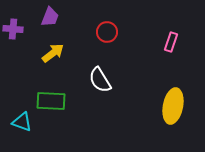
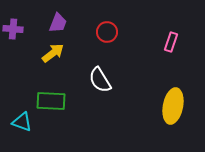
purple trapezoid: moved 8 px right, 6 px down
